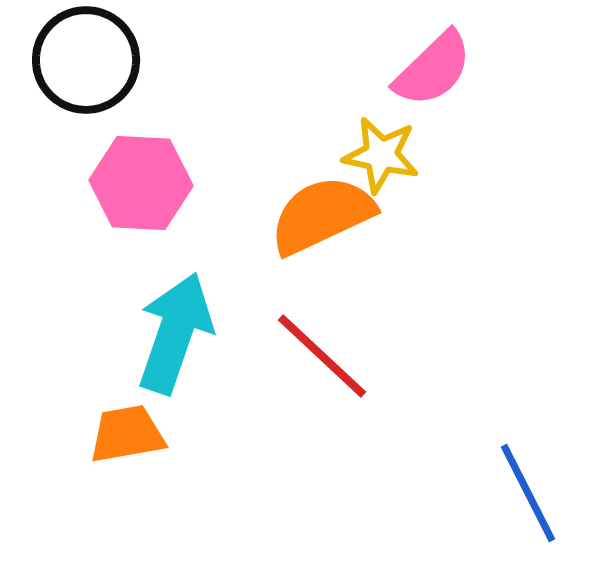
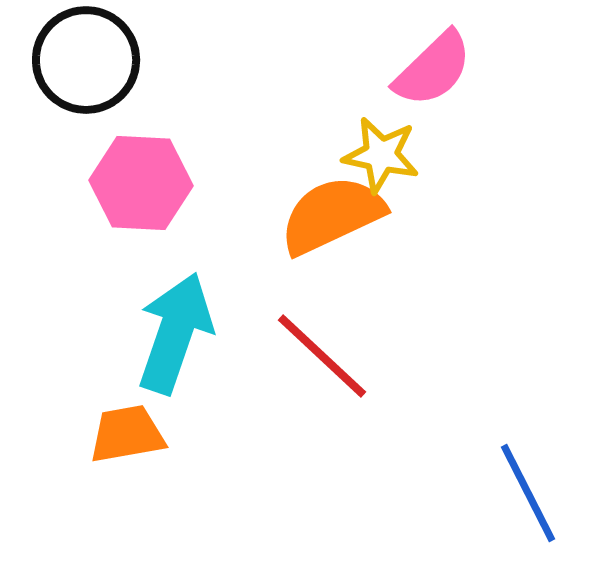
orange semicircle: moved 10 px right
